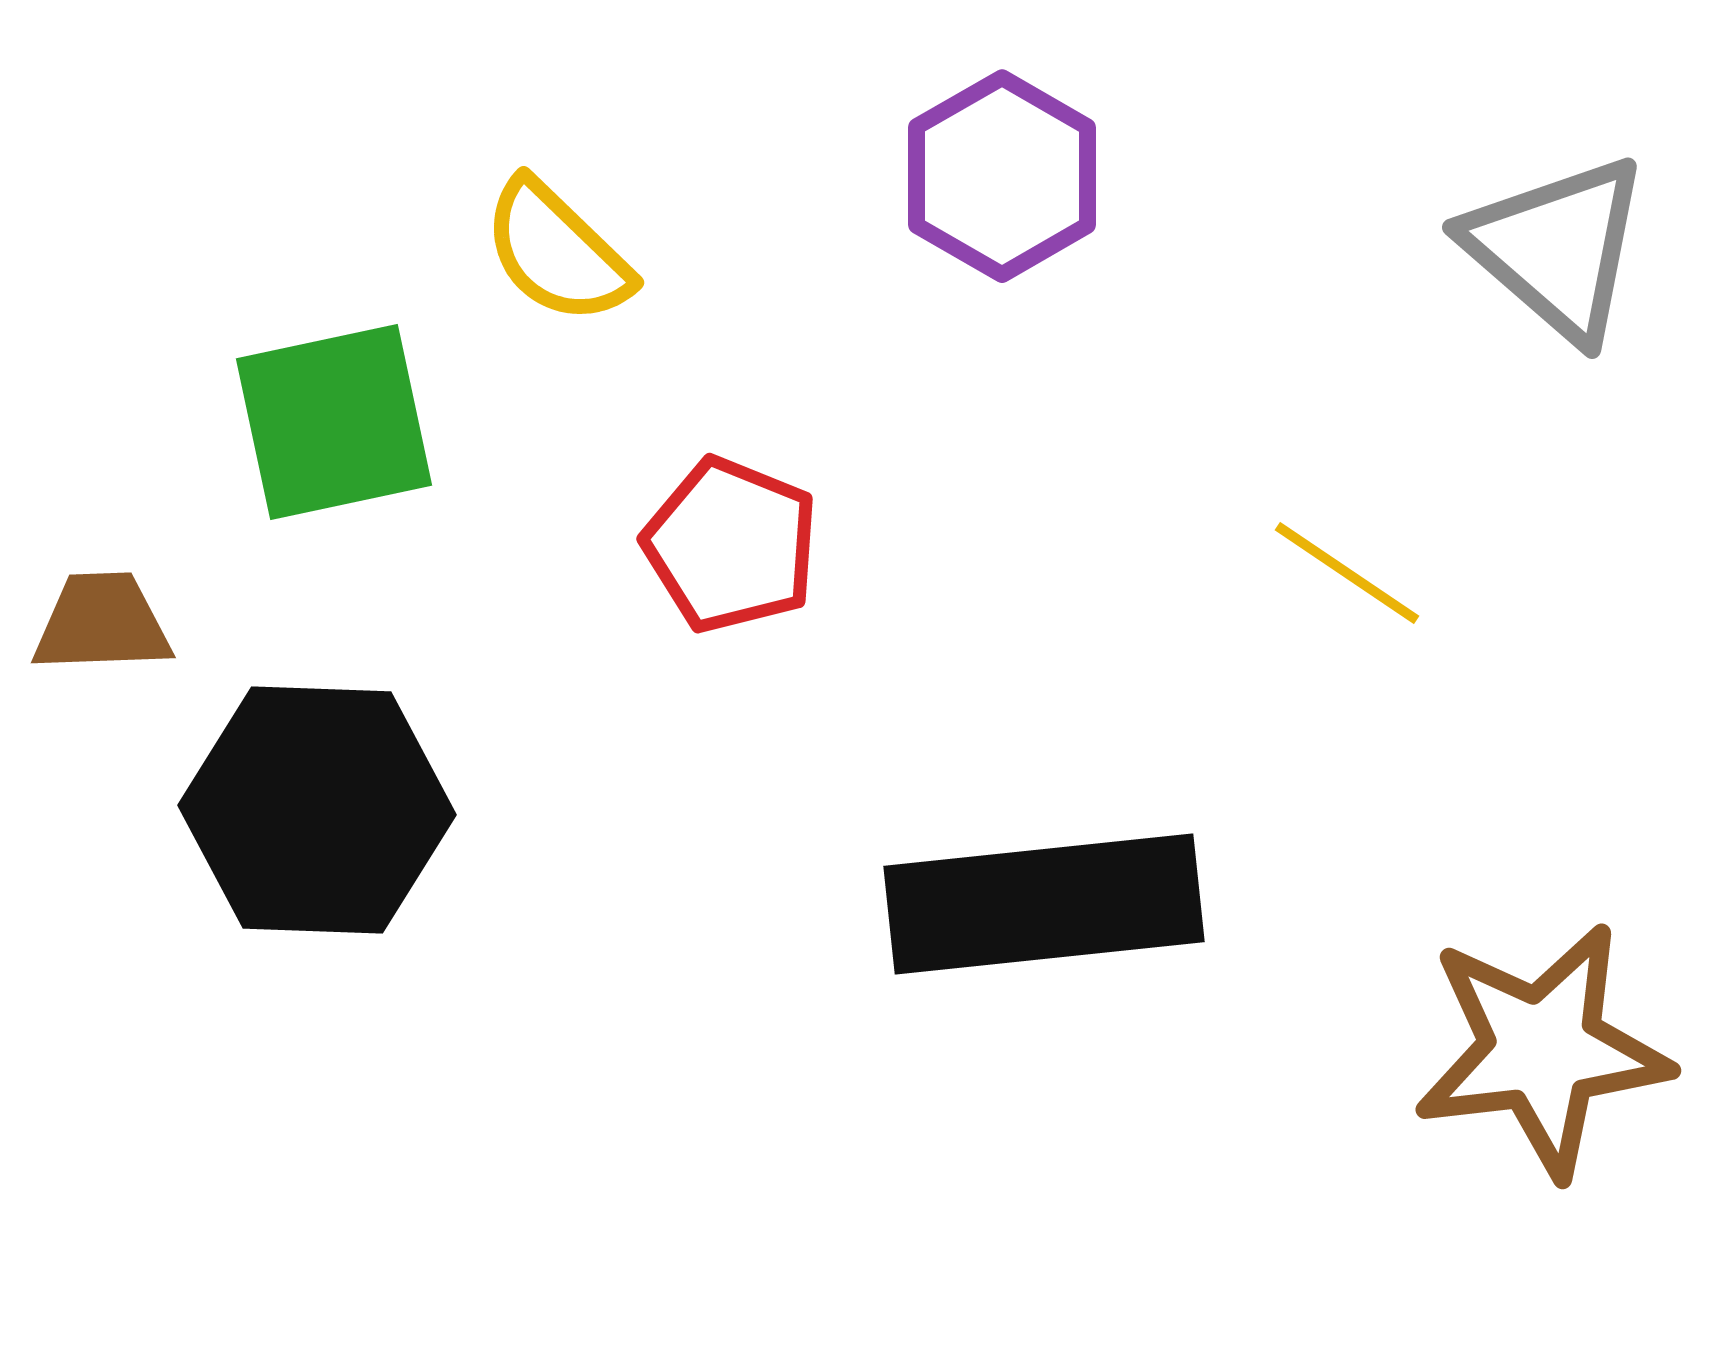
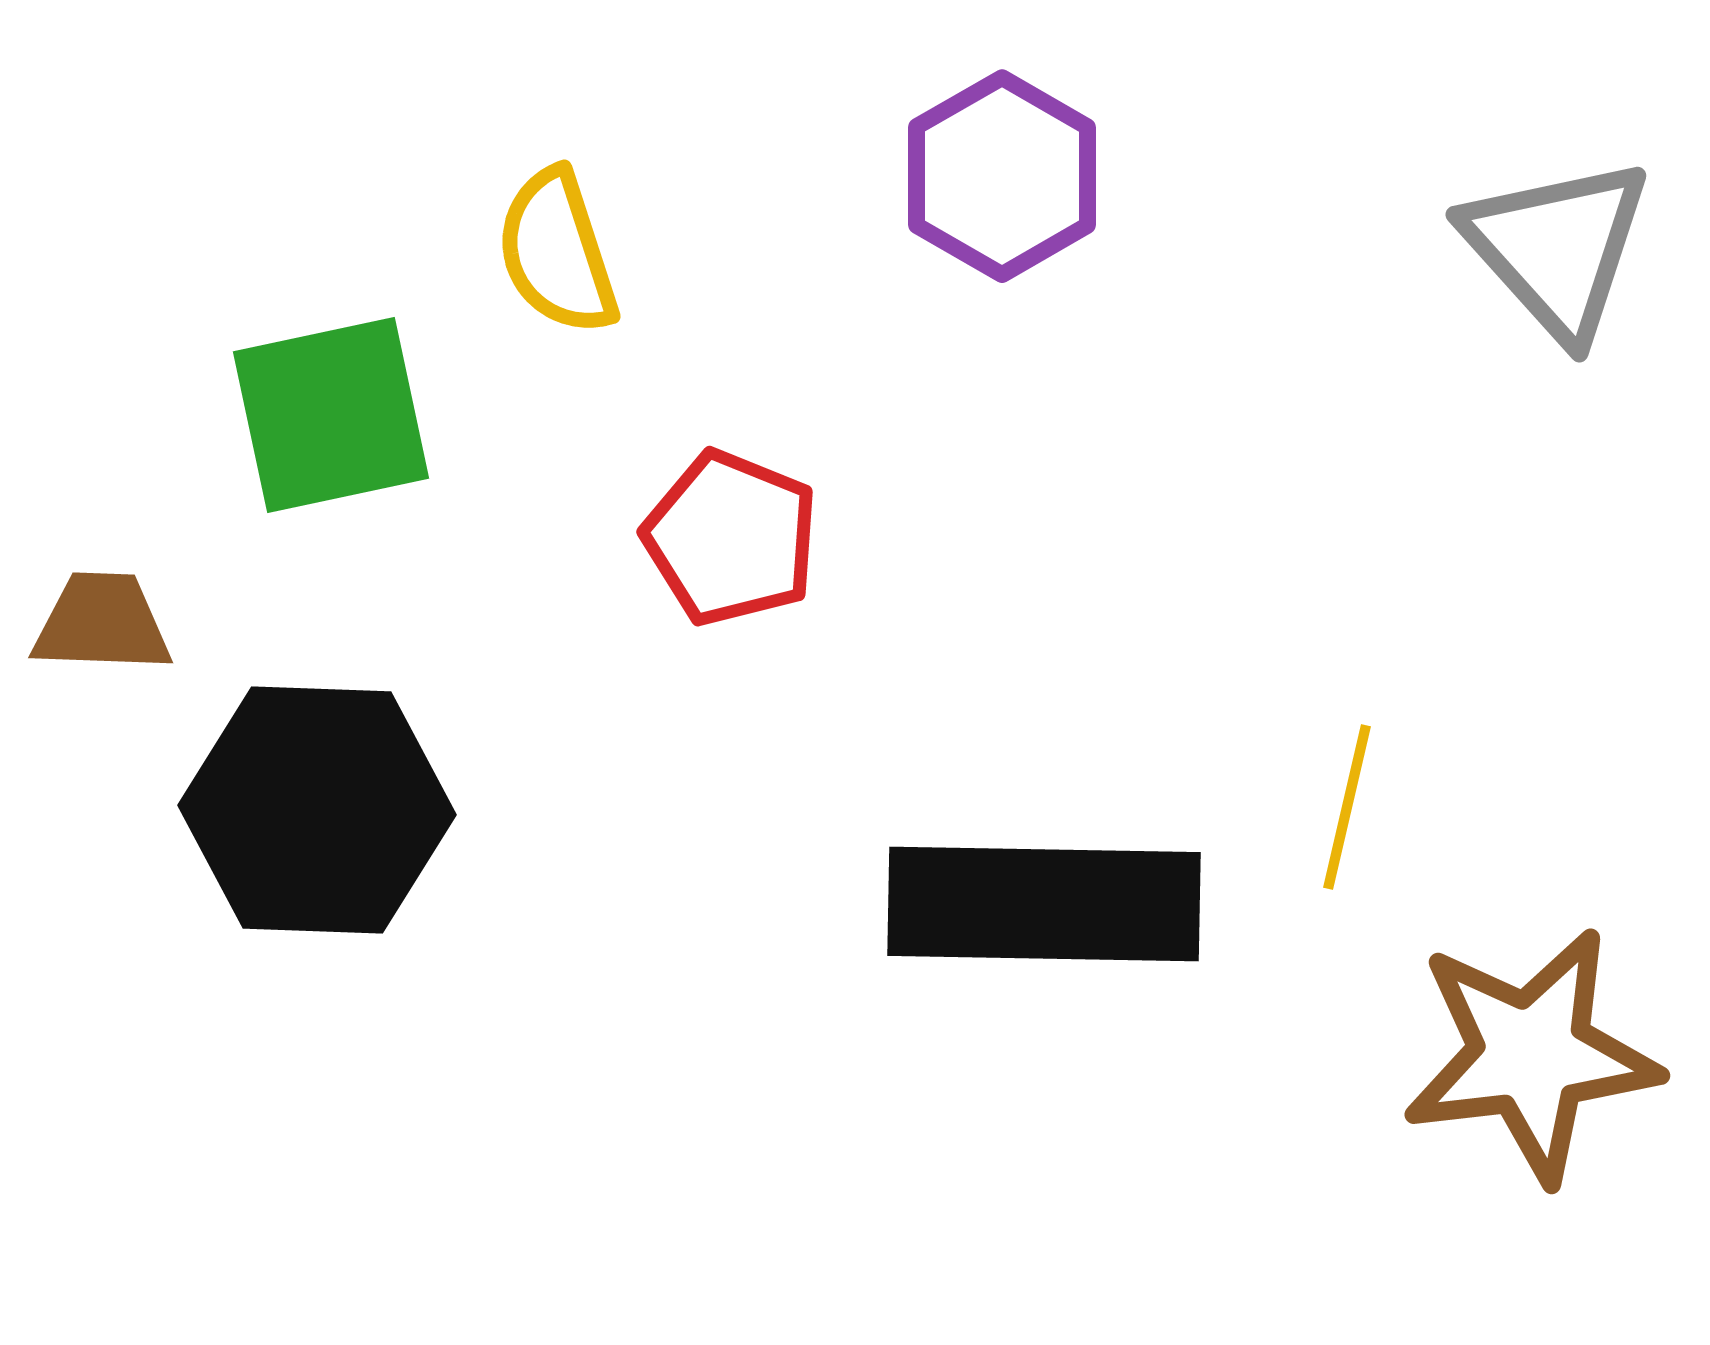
gray triangle: rotated 7 degrees clockwise
yellow semicircle: rotated 28 degrees clockwise
green square: moved 3 px left, 7 px up
red pentagon: moved 7 px up
yellow line: moved 234 px down; rotated 69 degrees clockwise
brown trapezoid: rotated 4 degrees clockwise
black rectangle: rotated 7 degrees clockwise
brown star: moved 11 px left, 5 px down
